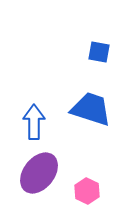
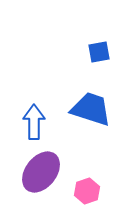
blue square: rotated 20 degrees counterclockwise
purple ellipse: moved 2 px right, 1 px up
pink hexagon: rotated 15 degrees clockwise
